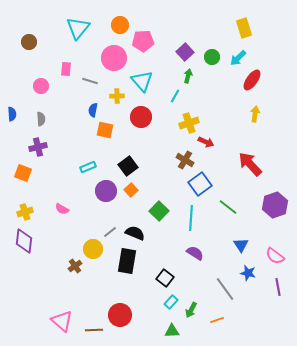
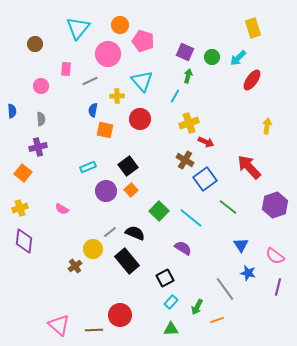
yellow rectangle at (244, 28): moved 9 px right
pink pentagon at (143, 41): rotated 20 degrees clockwise
brown circle at (29, 42): moved 6 px right, 2 px down
purple square at (185, 52): rotated 24 degrees counterclockwise
pink circle at (114, 58): moved 6 px left, 4 px up
gray line at (90, 81): rotated 42 degrees counterclockwise
blue semicircle at (12, 114): moved 3 px up
yellow arrow at (255, 114): moved 12 px right, 12 px down
red circle at (141, 117): moved 1 px left, 2 px down
red arrow at (250, 164): moved 1 px left, 3 px down
orange square at (23, 173): rotated 18 degrees clockwise
blue square at (200, 184): moved 5 px right, 5 px up
yellow cross at (25, 212): moved 5 px left, 4 px up
cyan line at (191, 218): rotated 55 degrees counterclockwise
purple semicircle at (195, 253): moved 12 px left, 5 px up
black rectangle at (127, 261): rotated 50 degrees counterclockwise
black square at (165, 278): rotated 24 degrees clockwise
purple line at (278, 287): rotated 24 degrees clockwise
green arrow at (191, 310): moved 6 px right, 3 px up
pink triangle at (62, 321): moved 3 px left, 4 px down
green triangle at (172, 331): moved 1 px left, 2 px up
